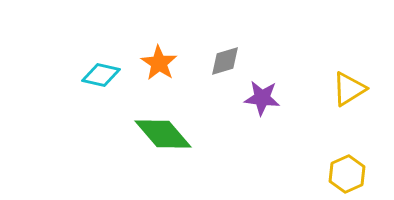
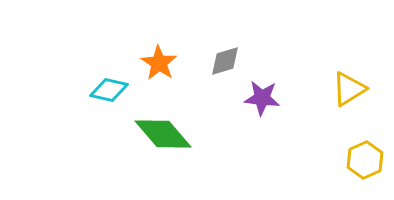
cyan diamond: moved 8 px right, 15 px down
yellow hexagon: moved 18 px right, 14 px up
